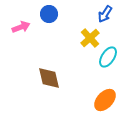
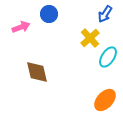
brown diamond: moved 12 px left, 6 px up
